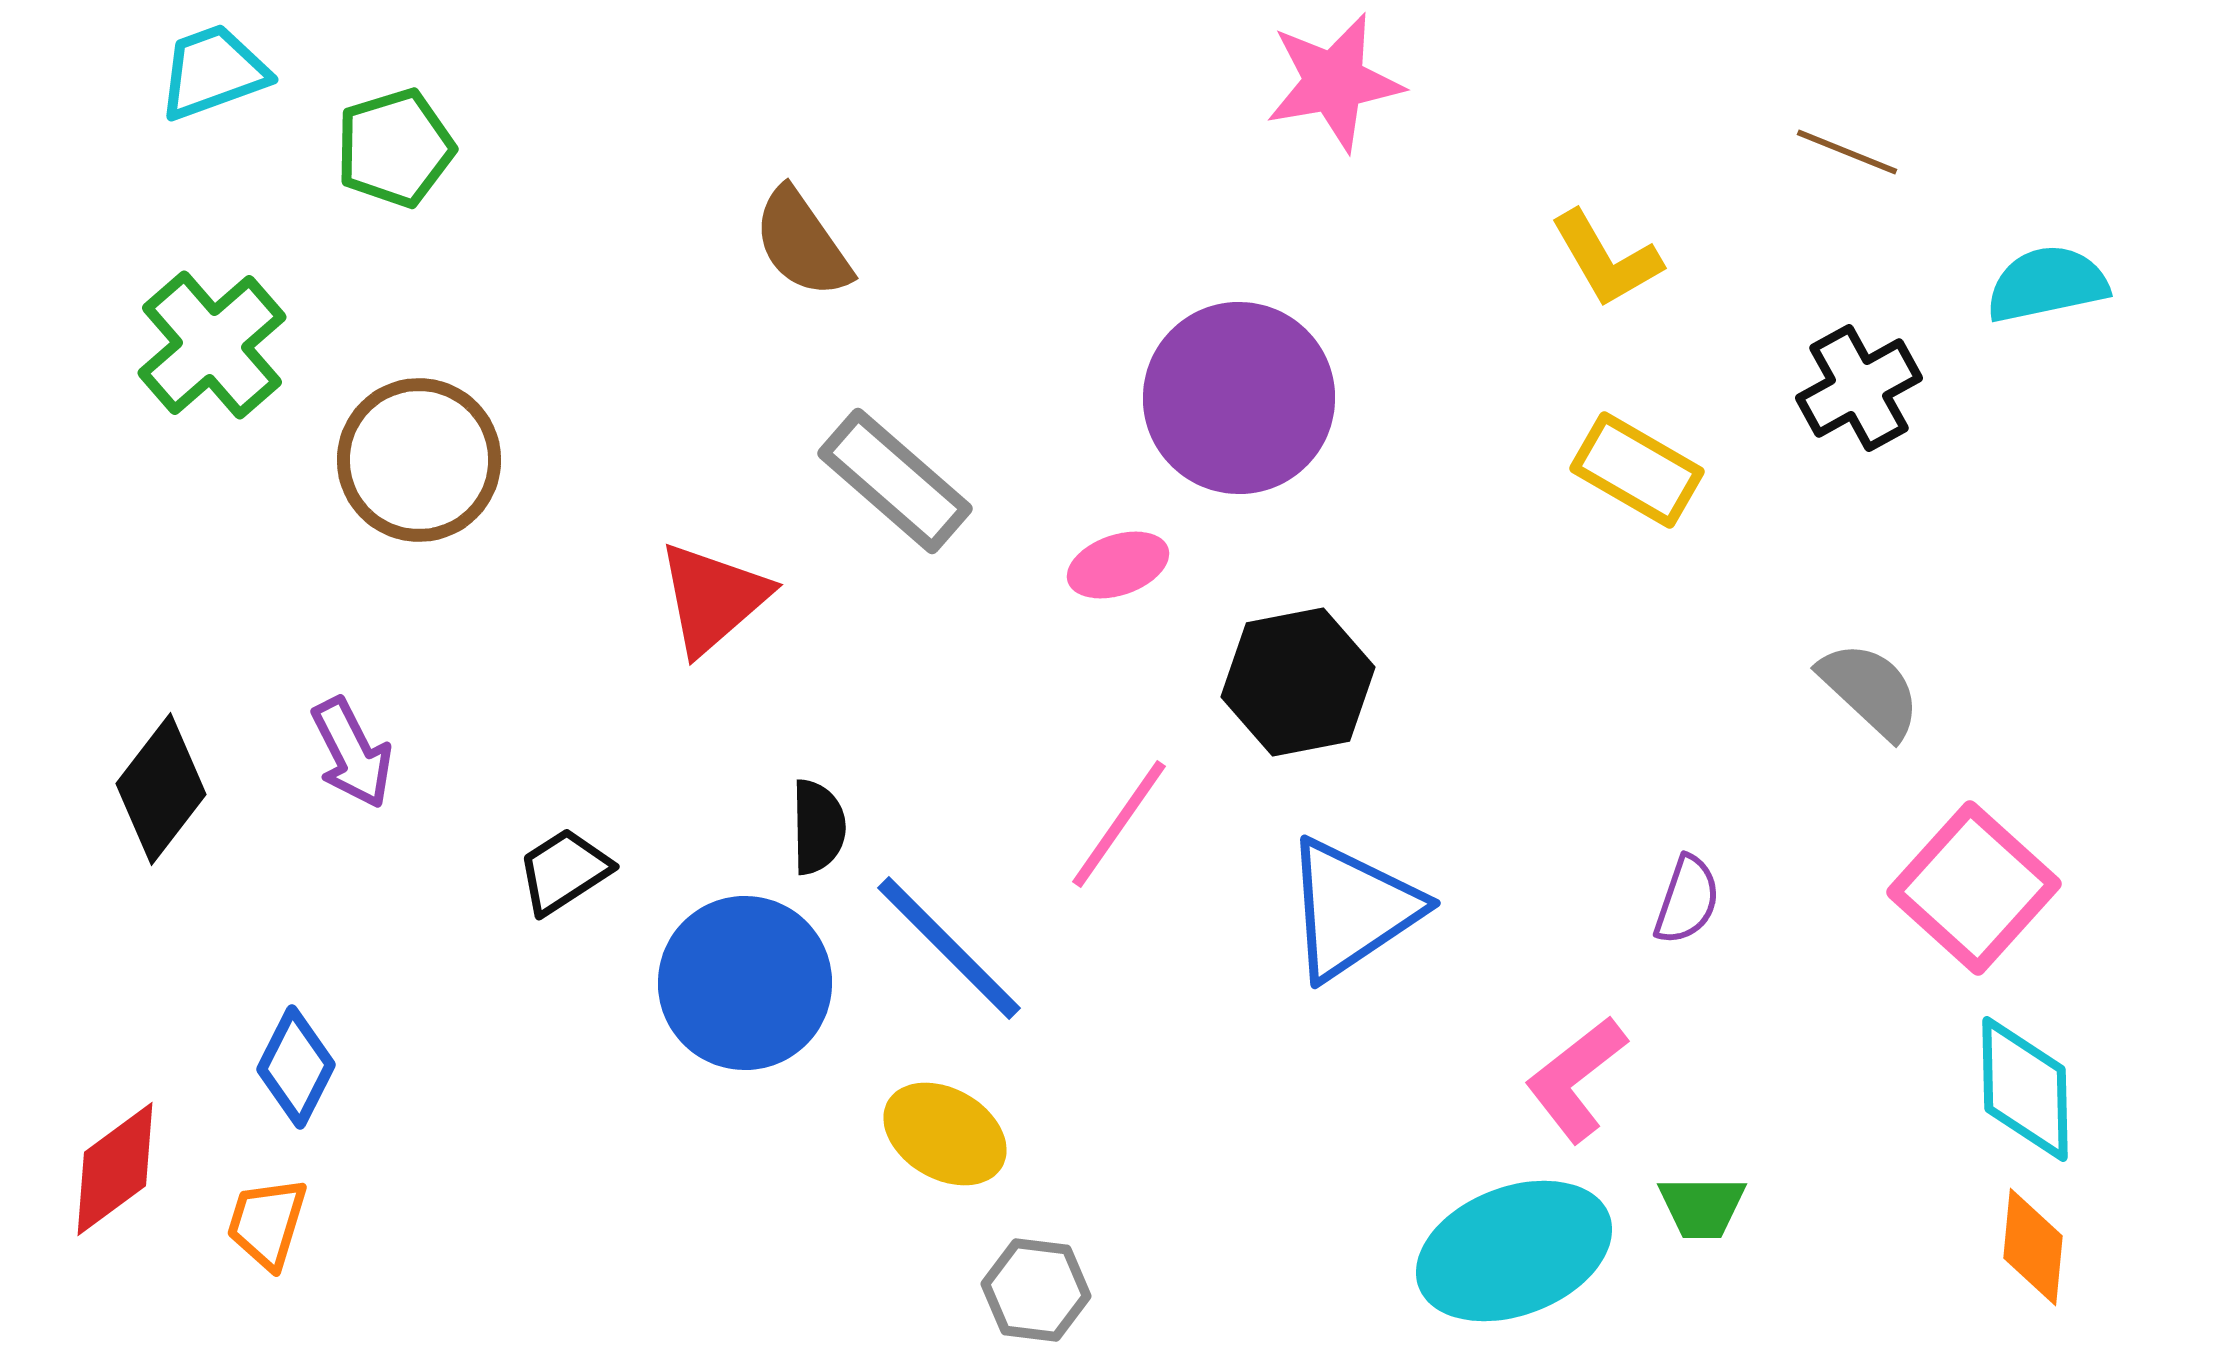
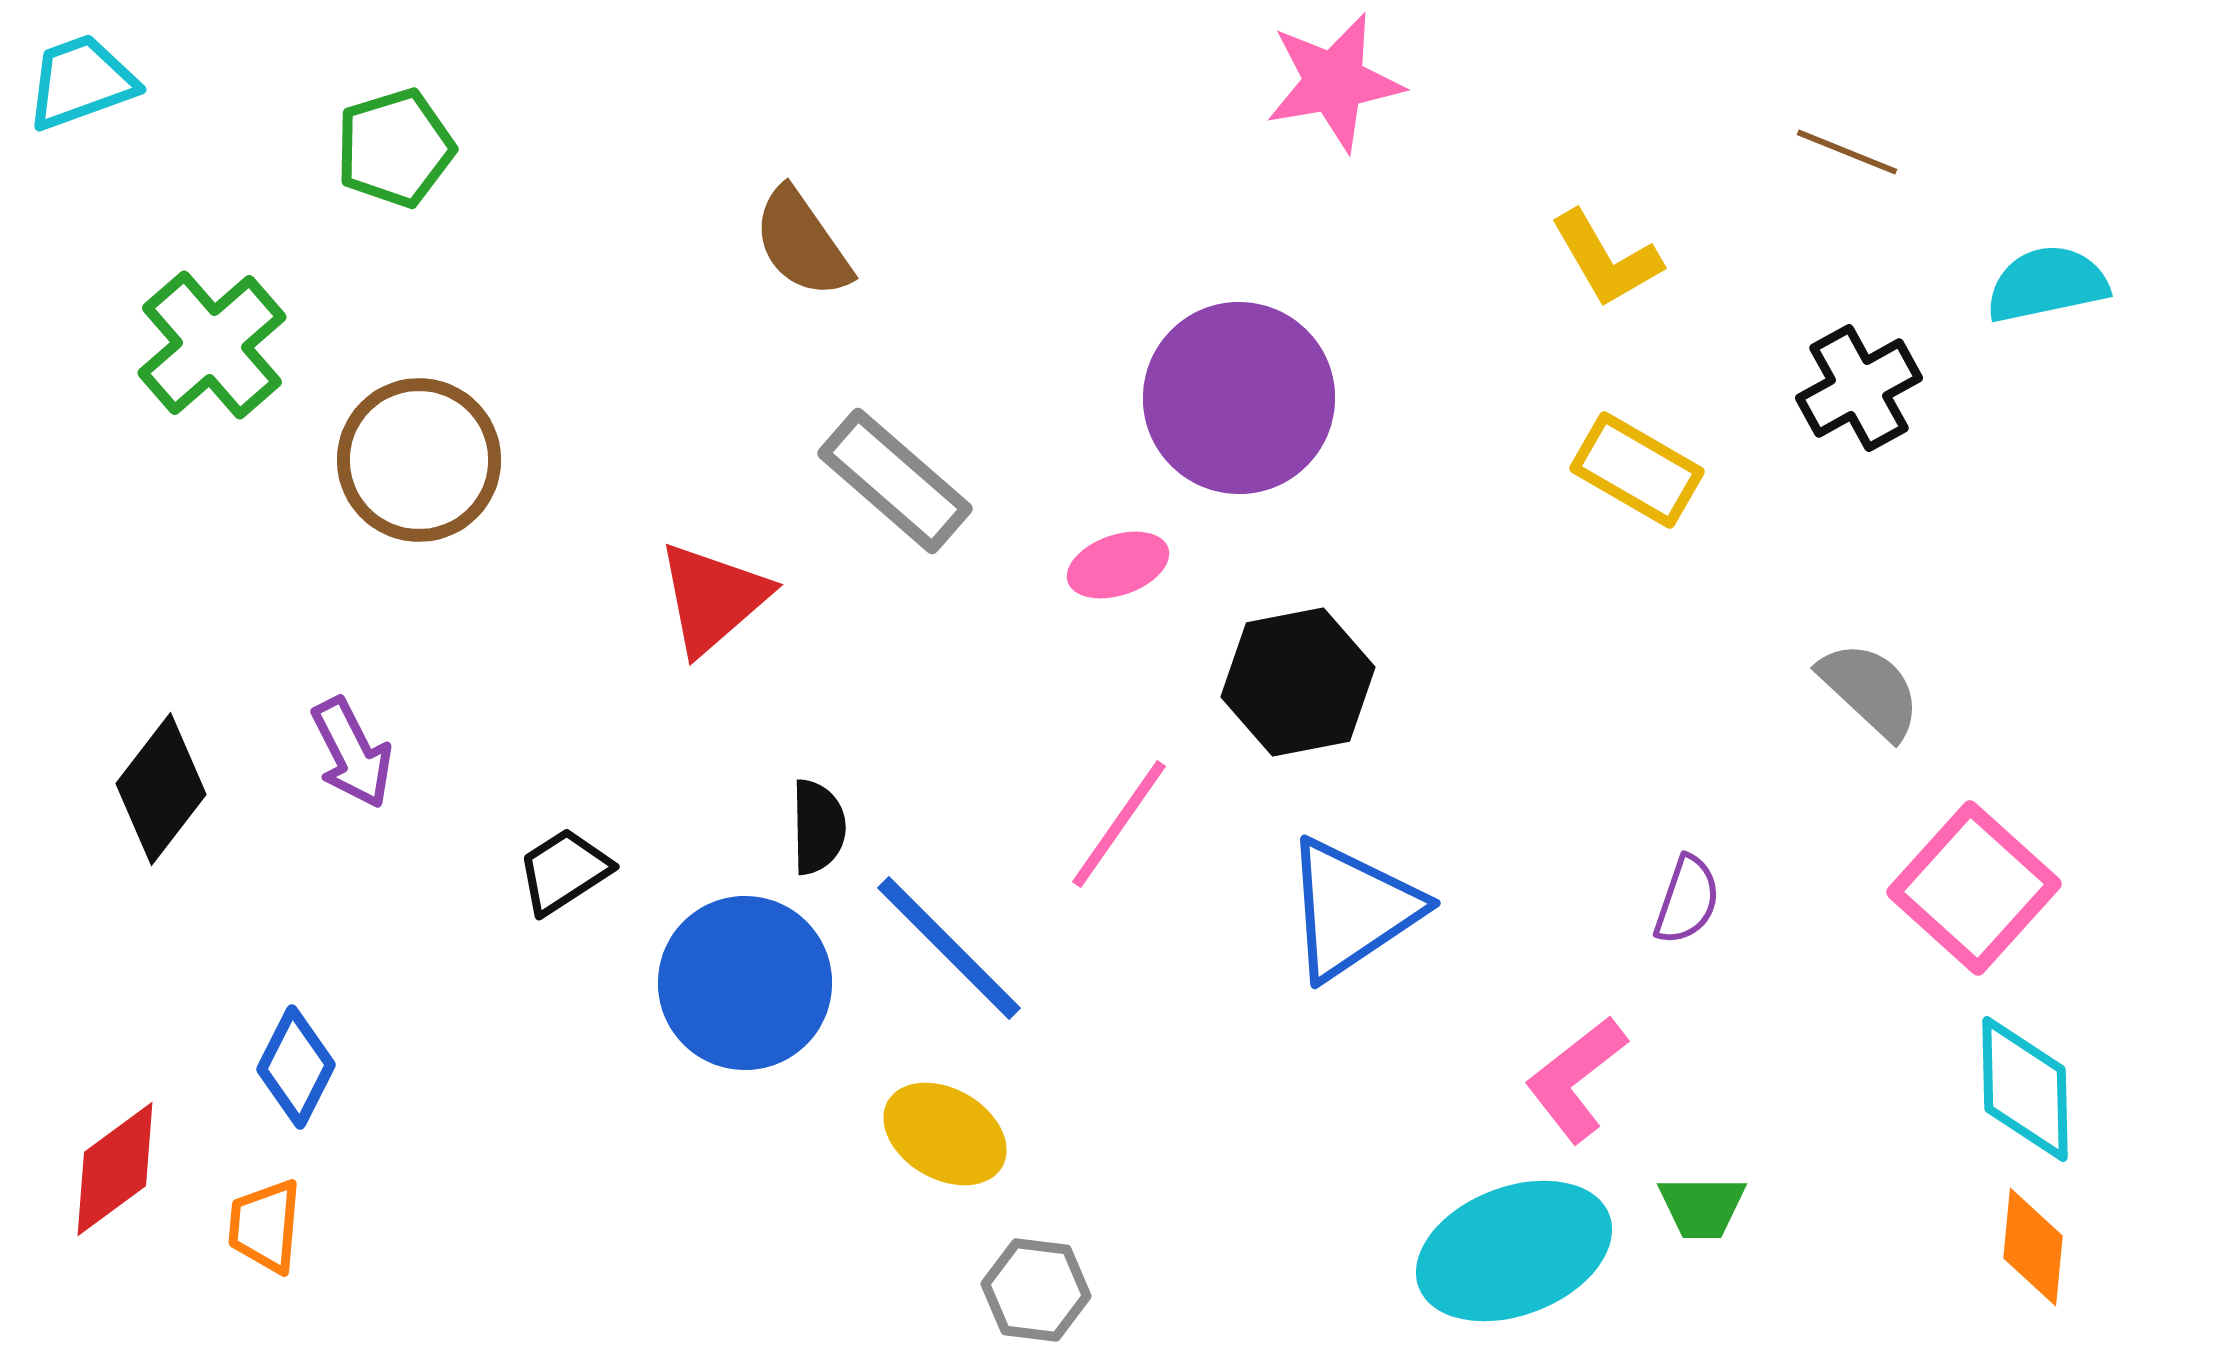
cyan trapezoid: moved 132 px left, 10 px down
orange trapezoid: moved 2 px left, 3 px down; rotated 12 degrees counterclockwise
